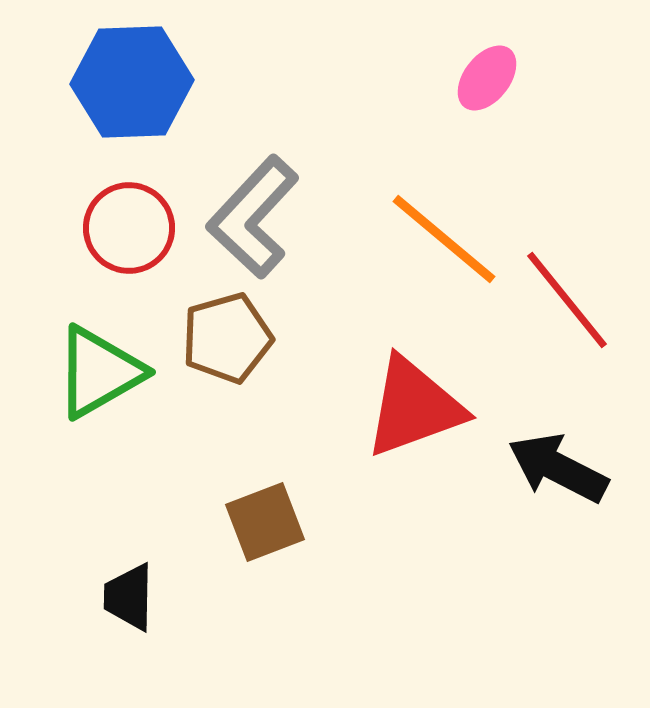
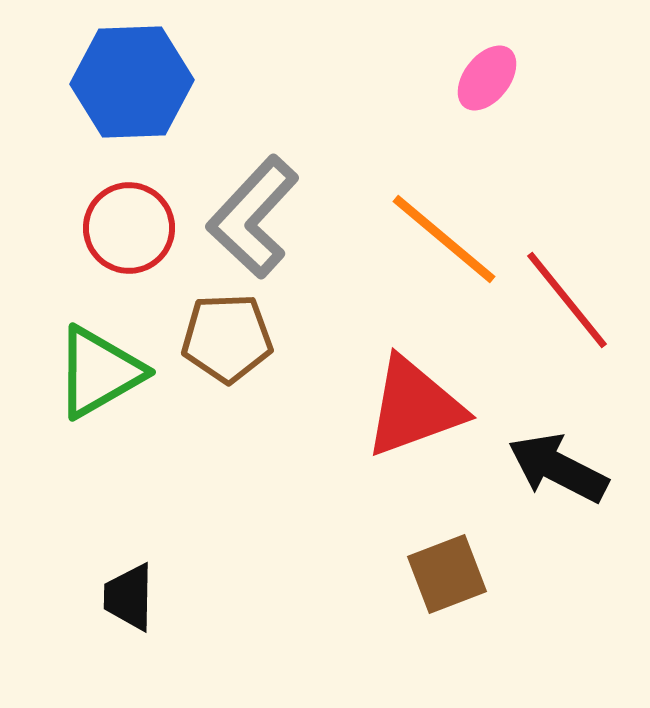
brown pentagon: rotated 14 degrees clockwise
brown square: moved 182 px right, 52 px down
